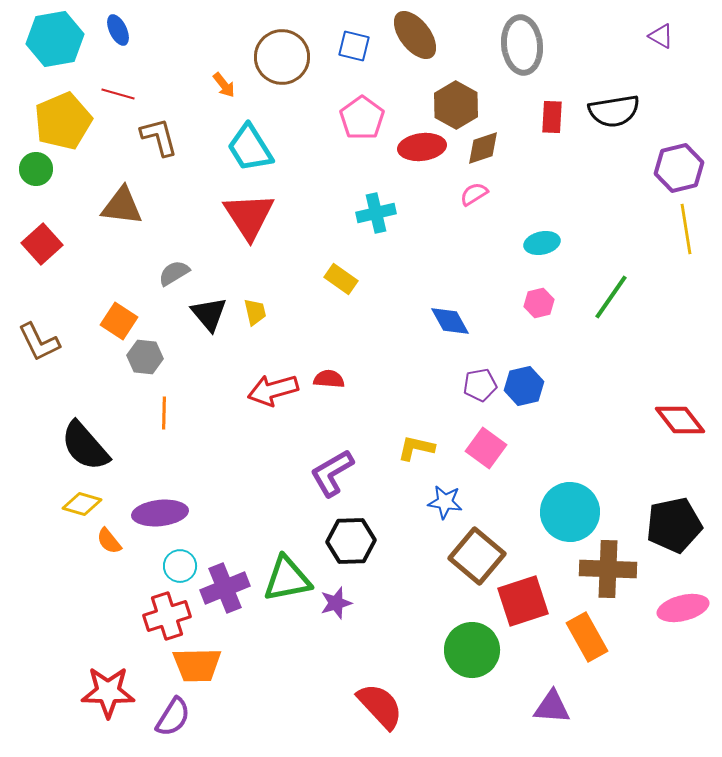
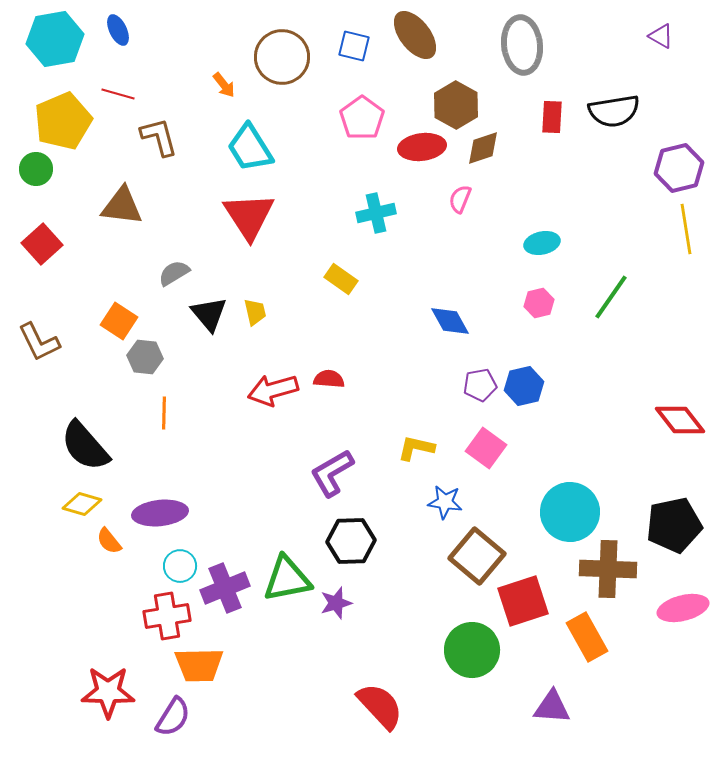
pink semicircle at (474, 194): moved 14 px left, 5 px down; rotated 36 degrees counterclockwise
red cross at (167, 616): rotated 9 degrees clockwise
orange trapezoid at (197, 665): moved 2 px right
